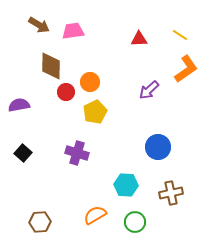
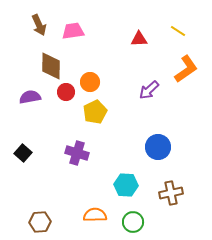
brown arrow: rotated 35 degrees clockwise
yellow line: moved 2 px left, 4 px up
purple semicircle: moved 11 px right, 8 px up
orange semicircle: rotated 30 degrees clockwise
green circle: moved 2 px left
